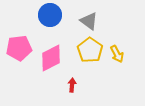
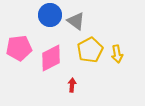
gray triangle: moved 13 px left
yellow pentagon: rotated 10 degrees clockwise
yellow arrow: rotated 18 degrees clockwise
